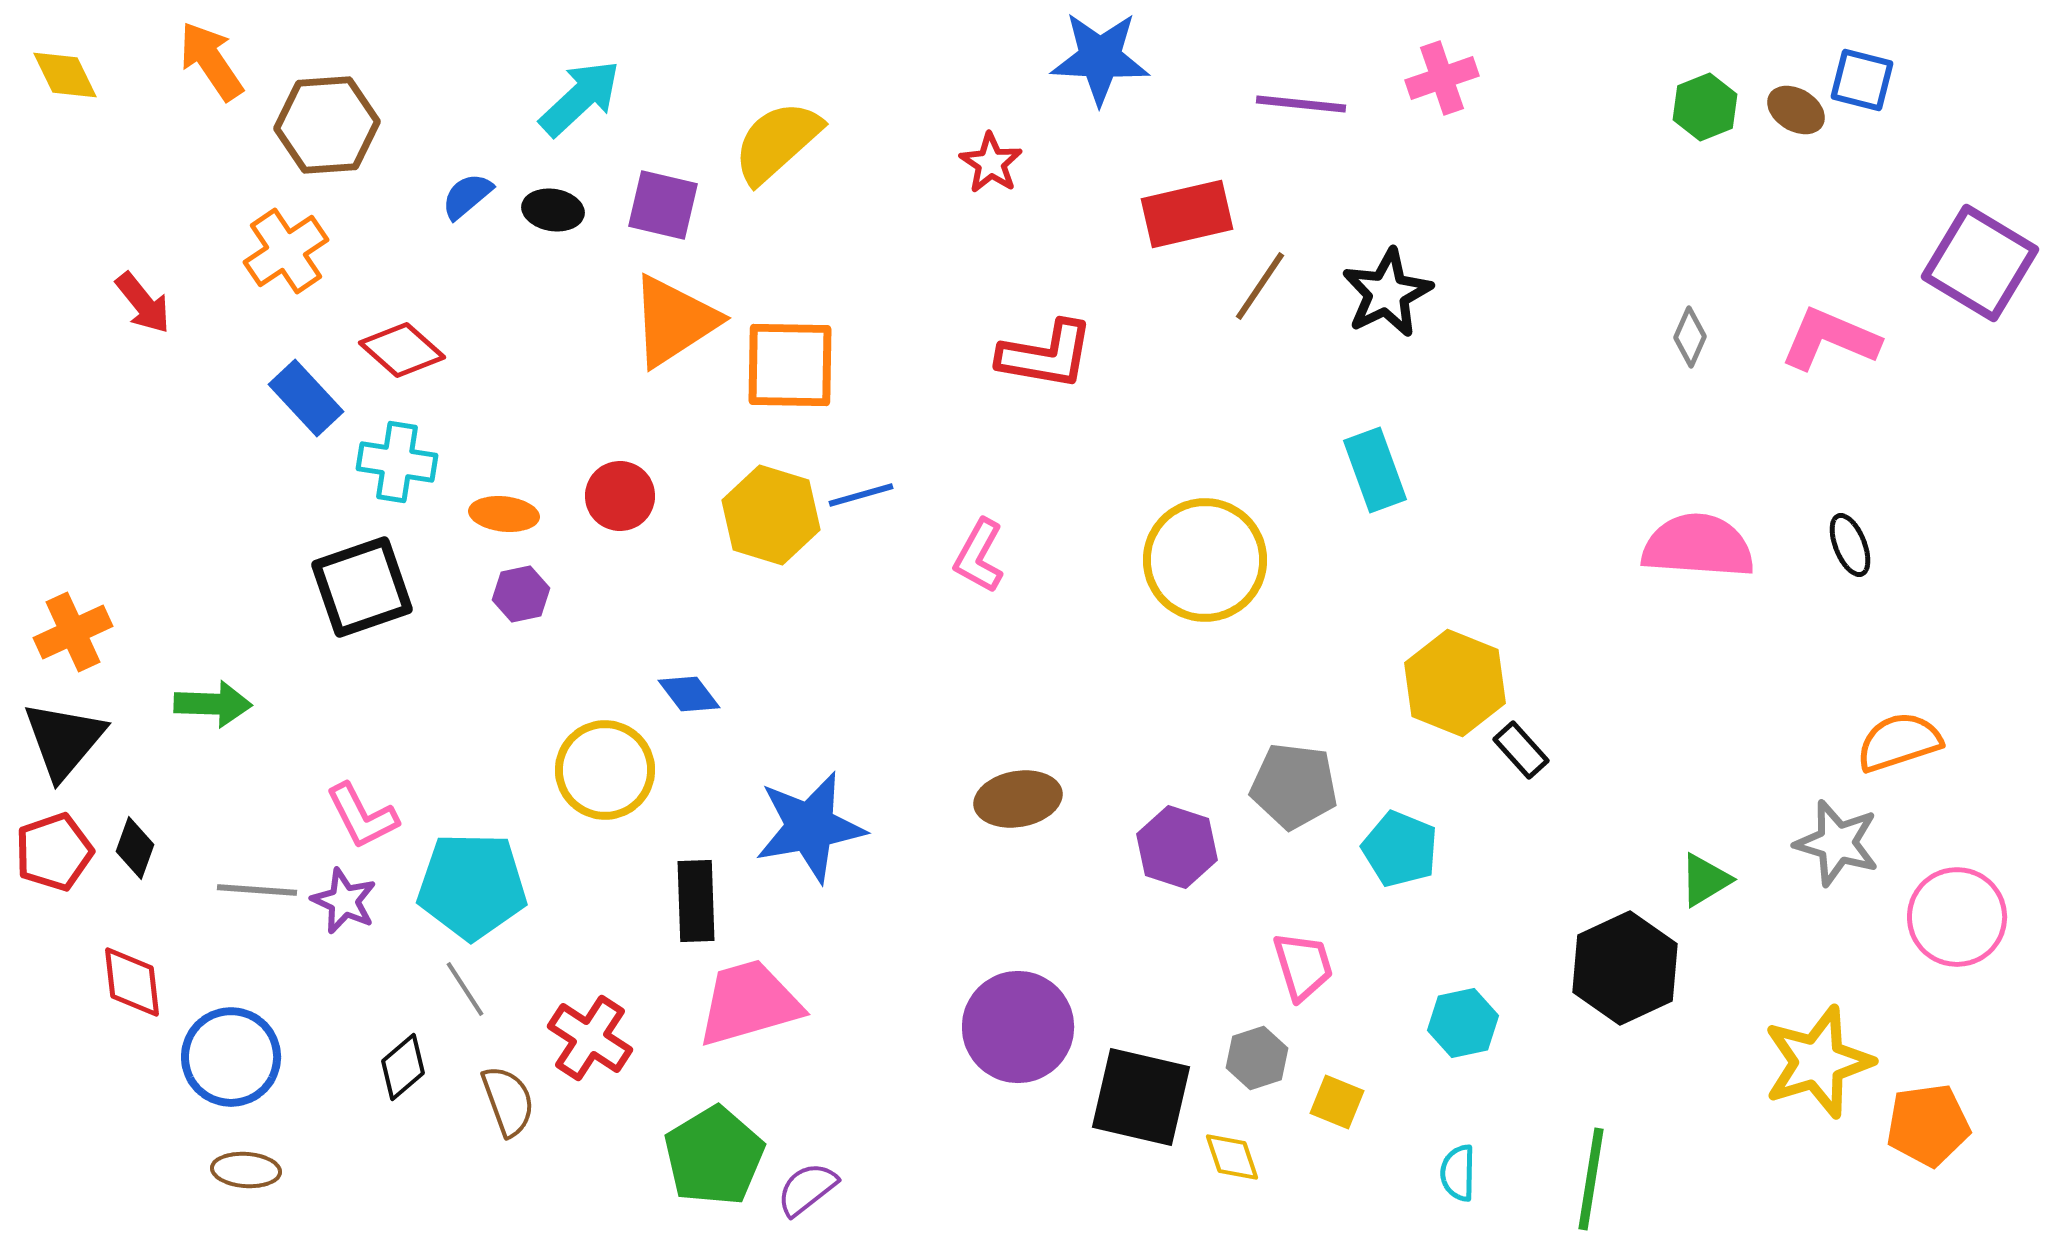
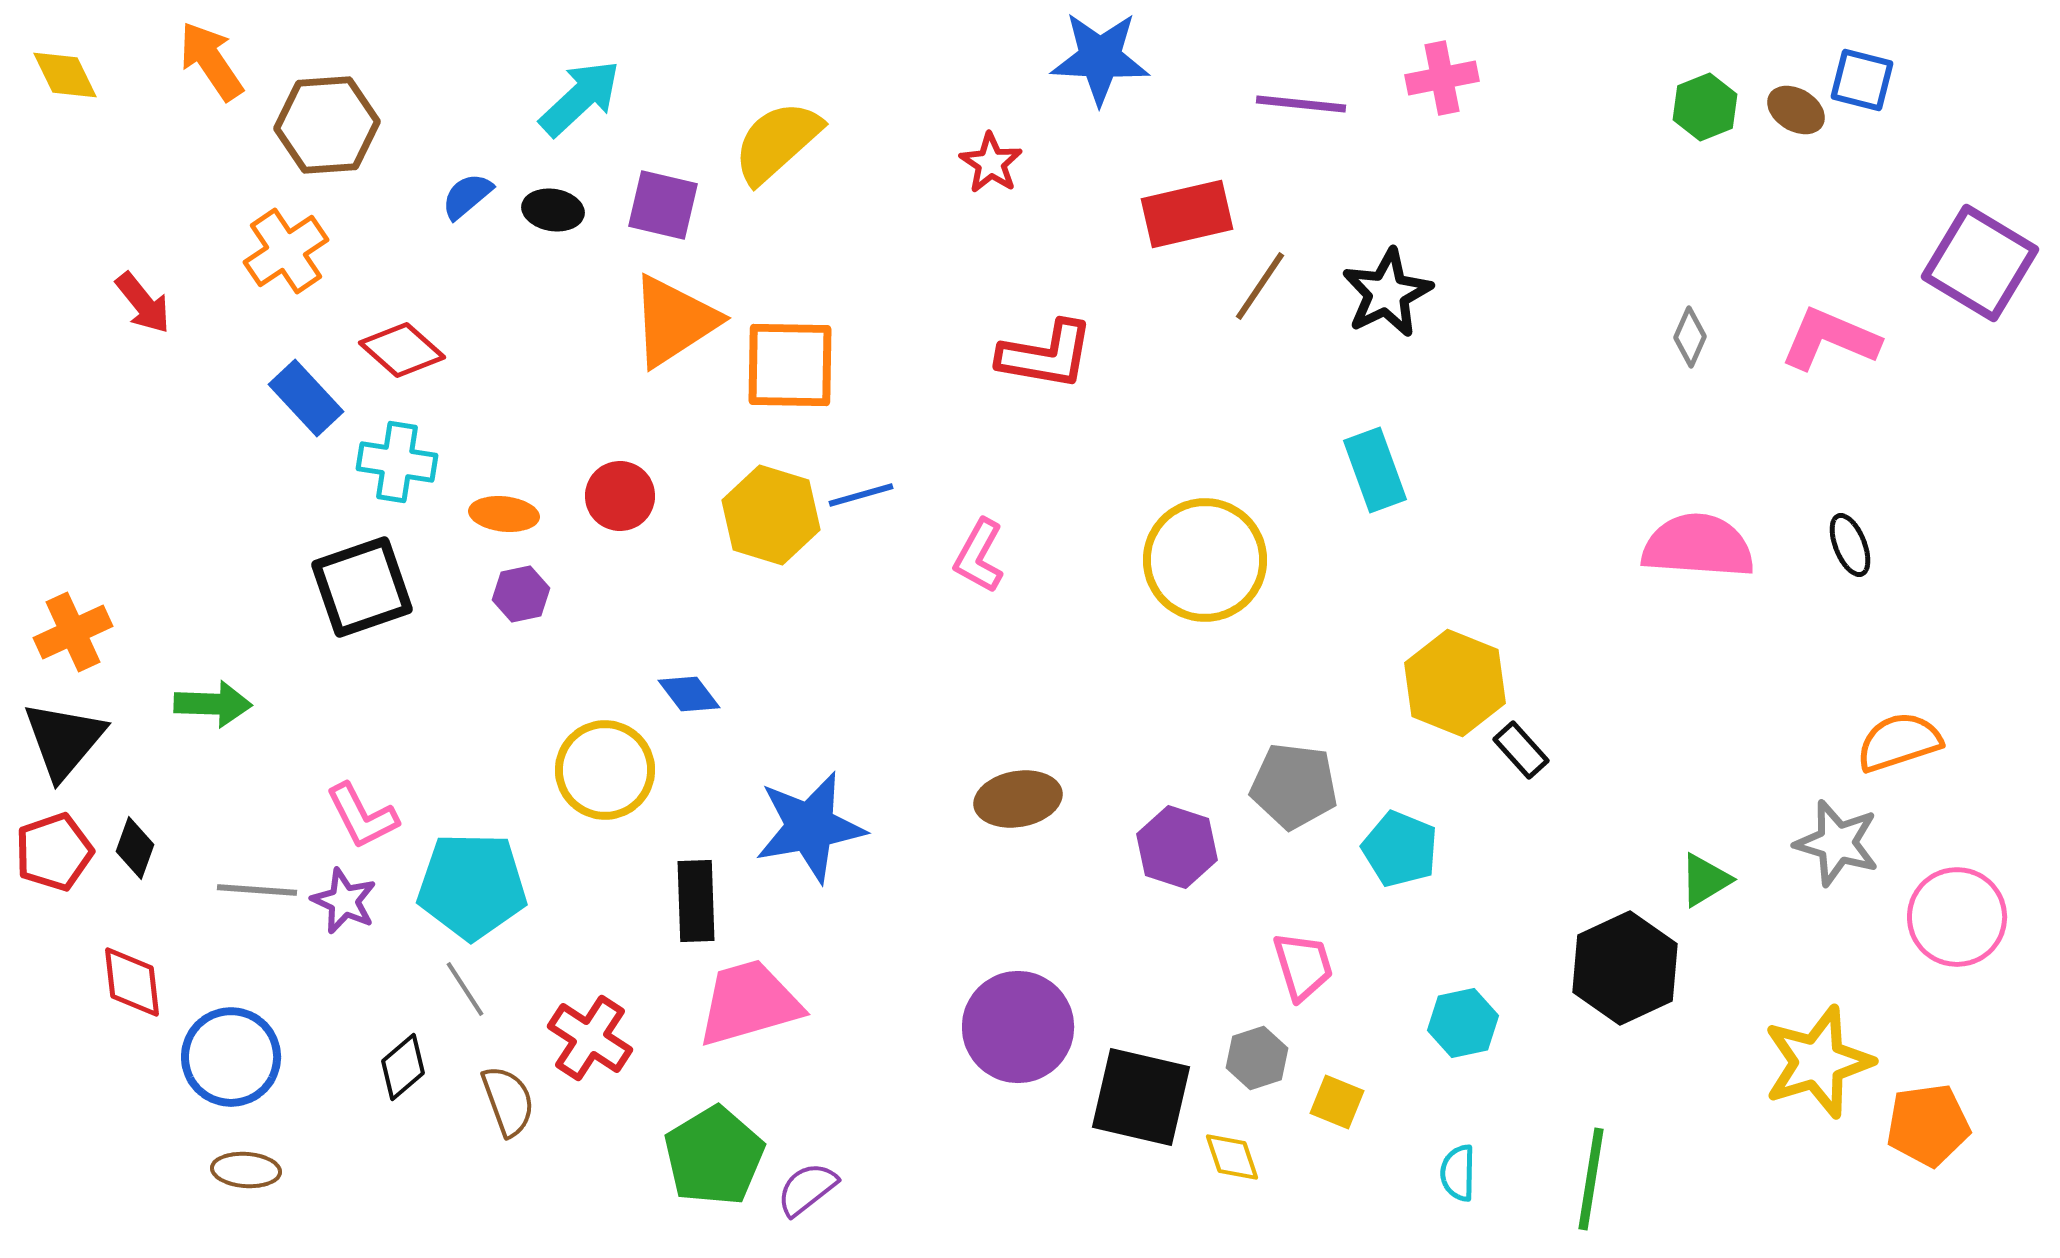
pink cross at (1442, 78): rotated 8 degrees clockwise
